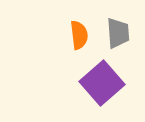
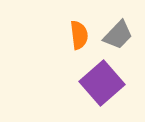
gray trapezoid: moved 2 px down; rotated 48 degrees clockwise
